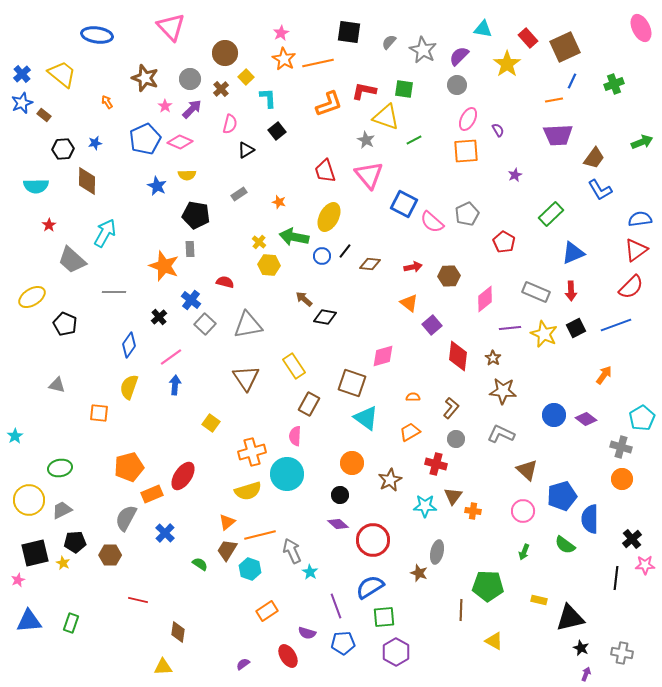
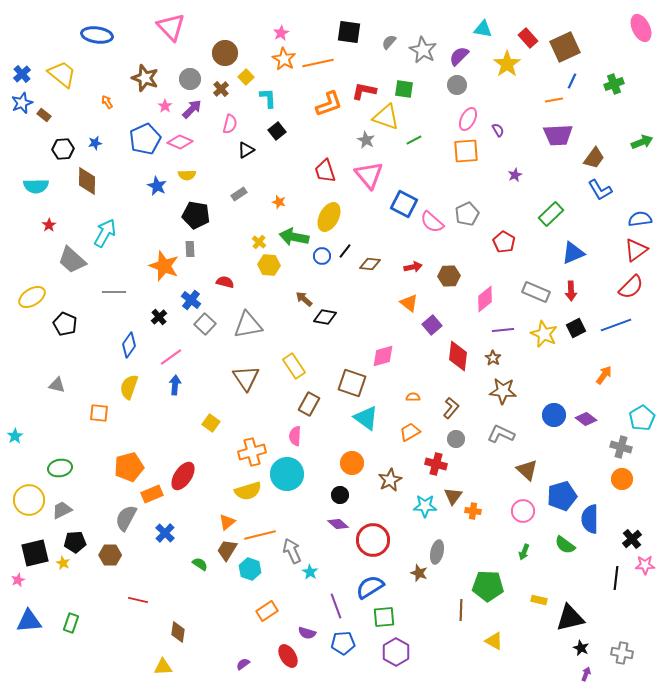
purple line at (510, 328): moved 7 px left, 2 px down
